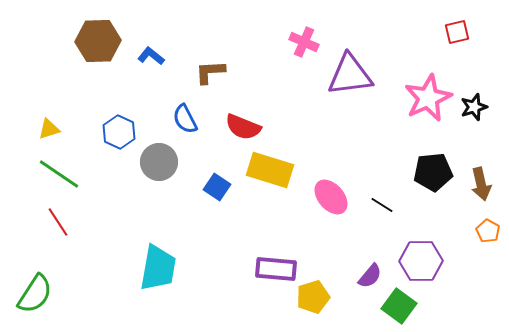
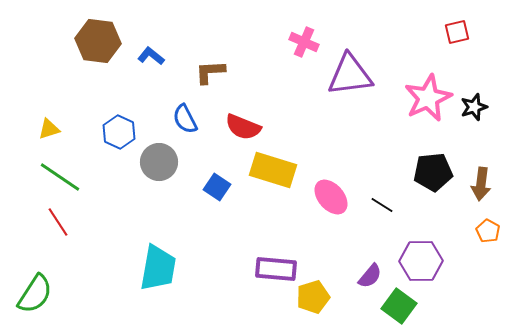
brown hexagon: rotated 9 degrees clockwise
yellow rectangle: moved 3 px right
green line: moved 1 px right, 3 px down
brown arrow: rotated 20 degrees clockwise
